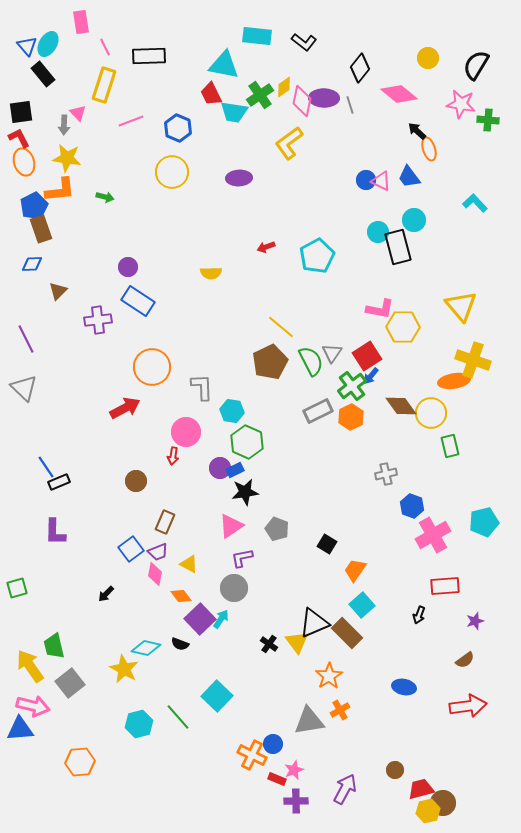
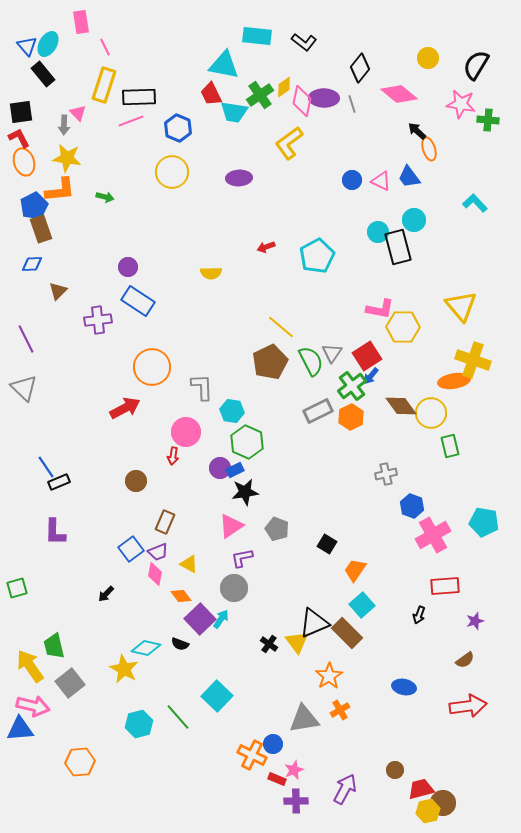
black rectangle at (149, 56): moved 10 px left, 41 px down
gray line at (350, 105): moved 2 px right, 1 px up
blue circle at (366, 180): moved 14 px left
cyan pentagon at (484, 522): rotated 24 degrees clockwise
gray triangle at (309, 721): moved 5 px left, 2 px up
